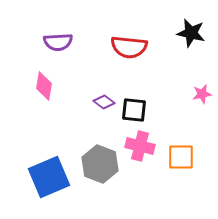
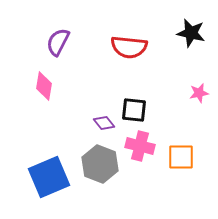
purple semicircle: rotated 120 degrees clockwise
pink star: moved 3 px left, 1 px up
purple diamond: moved 21 px down; rotated 15 degrees clockwise
